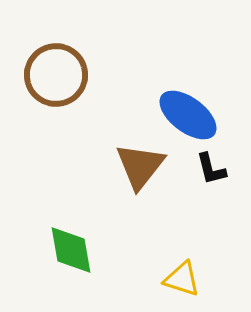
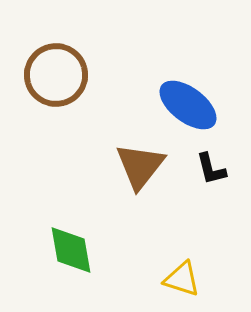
blue ellipse: moved 10 px up
